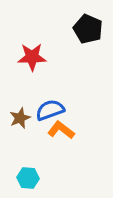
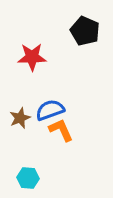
black pentagon: moved 3 px left, 2 px down
orange L-shape: rotated 28 degrees clockwise
